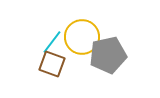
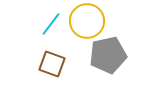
yellow circle: moved 5 px right, 16 px up
cyan line: moved 1 px left, 18 px up
